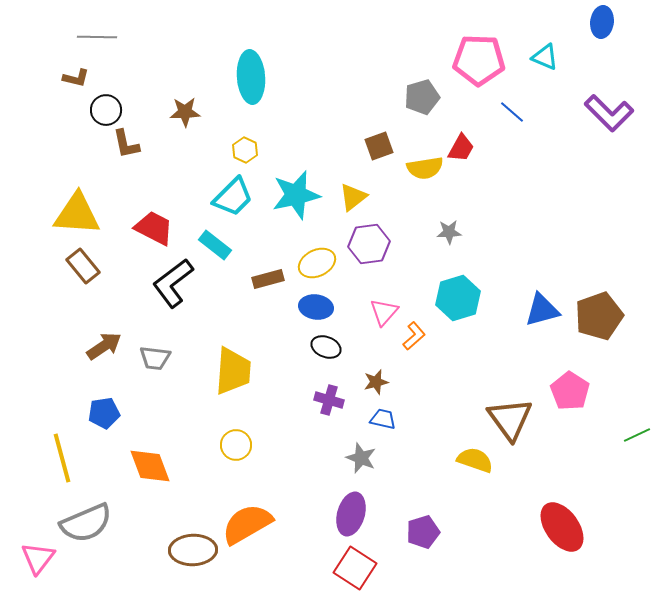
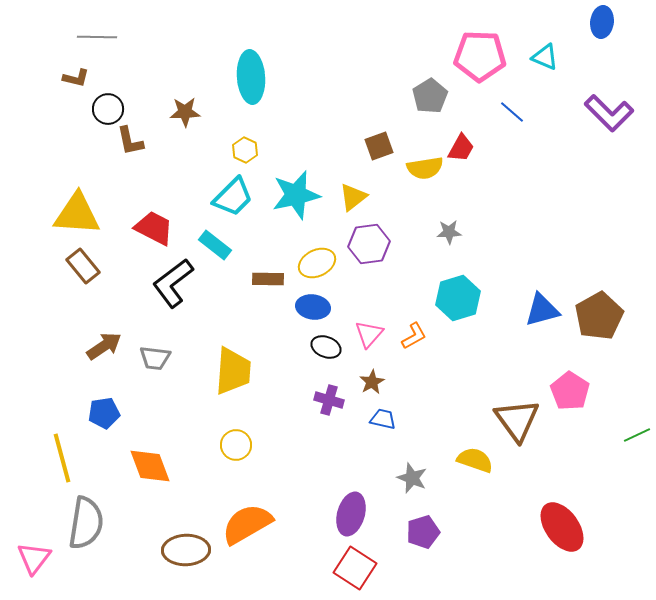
pink pentagon at (479, 60): moved 1 px right, 4 px up
gray pentagon at (422, 97): moved 8 px right, 1 px up; rotated 16 degrees counterclockwise
black circle at (106, 110): moved 2 px right, 1 px up
brown L-shape at (126, 144): moved 4 px right, 3 px up
brown rectangle at (268, 279): rotated 16 degrees clockwise
blue ellipse at (316, 307): moved 3 px left
pink triangle at (384, 312): moved 15 px left, 22 px down
brown pentagon at (599, 316): rotated 9 degrees counterclockwise
orange L-shape at (414, 336): rotated 12 degrees clockwise
brown star at (376, 382): moved 4 px left; rotated 15 degrees counterclockwise
brown triangle at (510, 419): moved 7 px right, 1 px down
gray star at (361, 458): moved 51 px right, 20 px down
gray semicircle at (86, 523): rotated 58 degrees counterclockwise
brown ellipse at (193, 550): moved 7 px left
pink triangle at (38, 558): moved 4 px left
